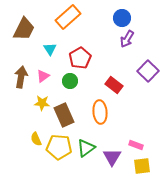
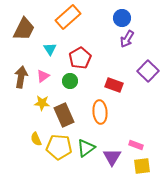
red rectangle: rotated 18 degrees counterclockwise
